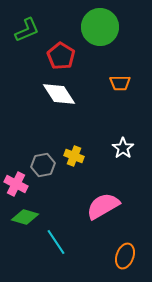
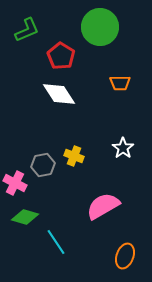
pink cross: moved 1 px left, 1 px up
